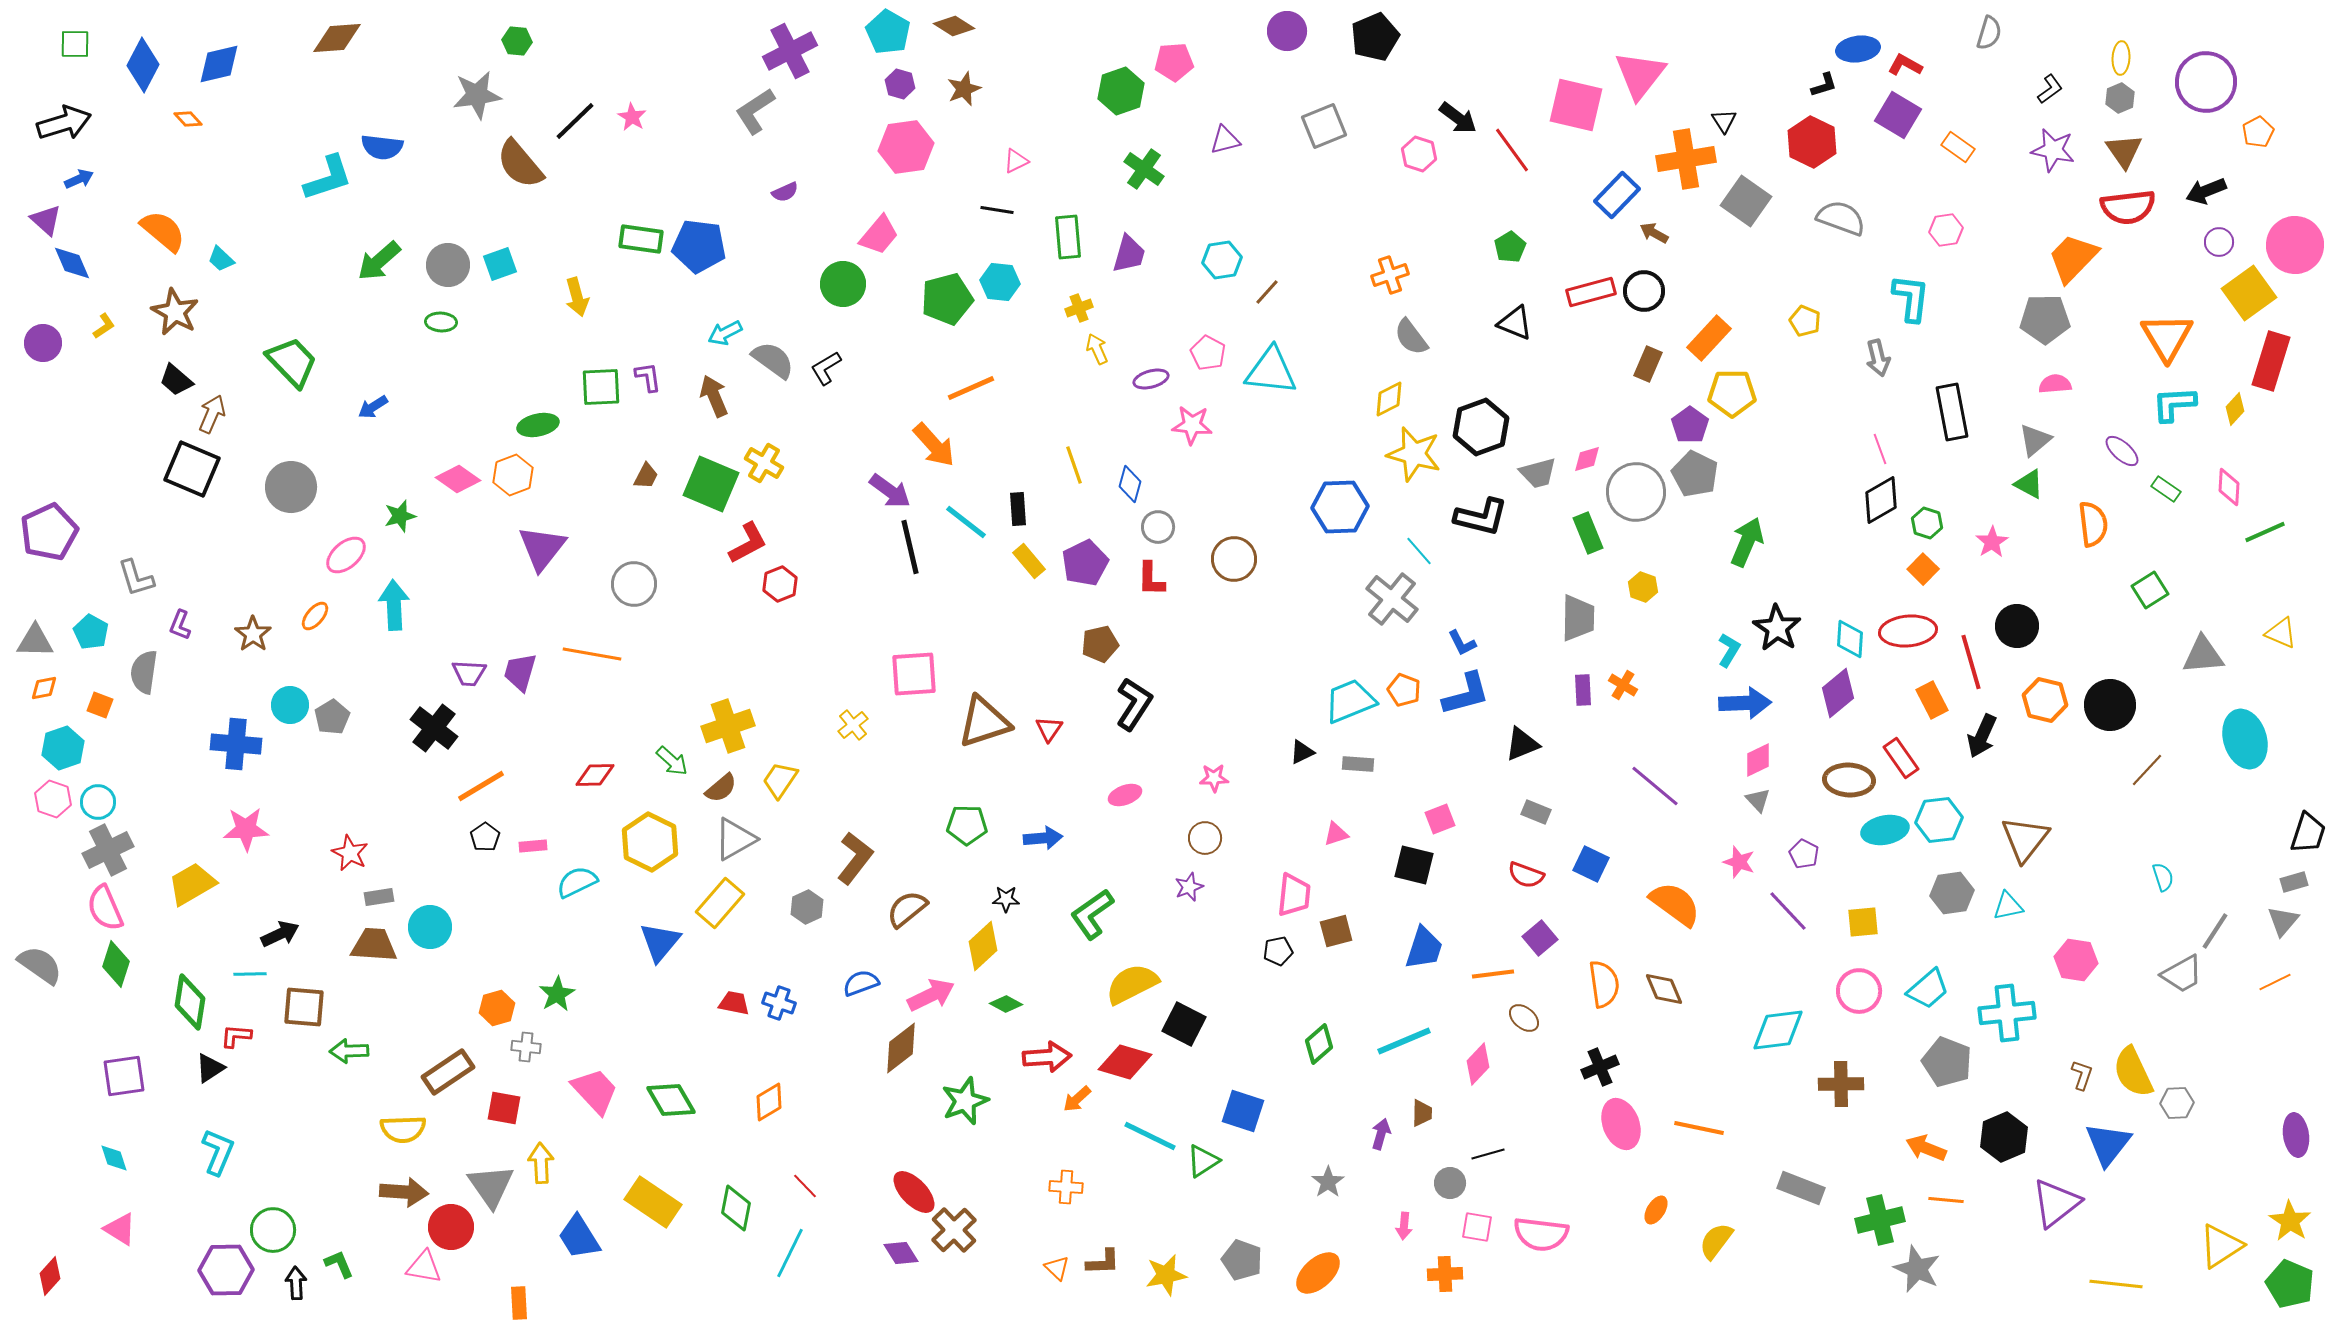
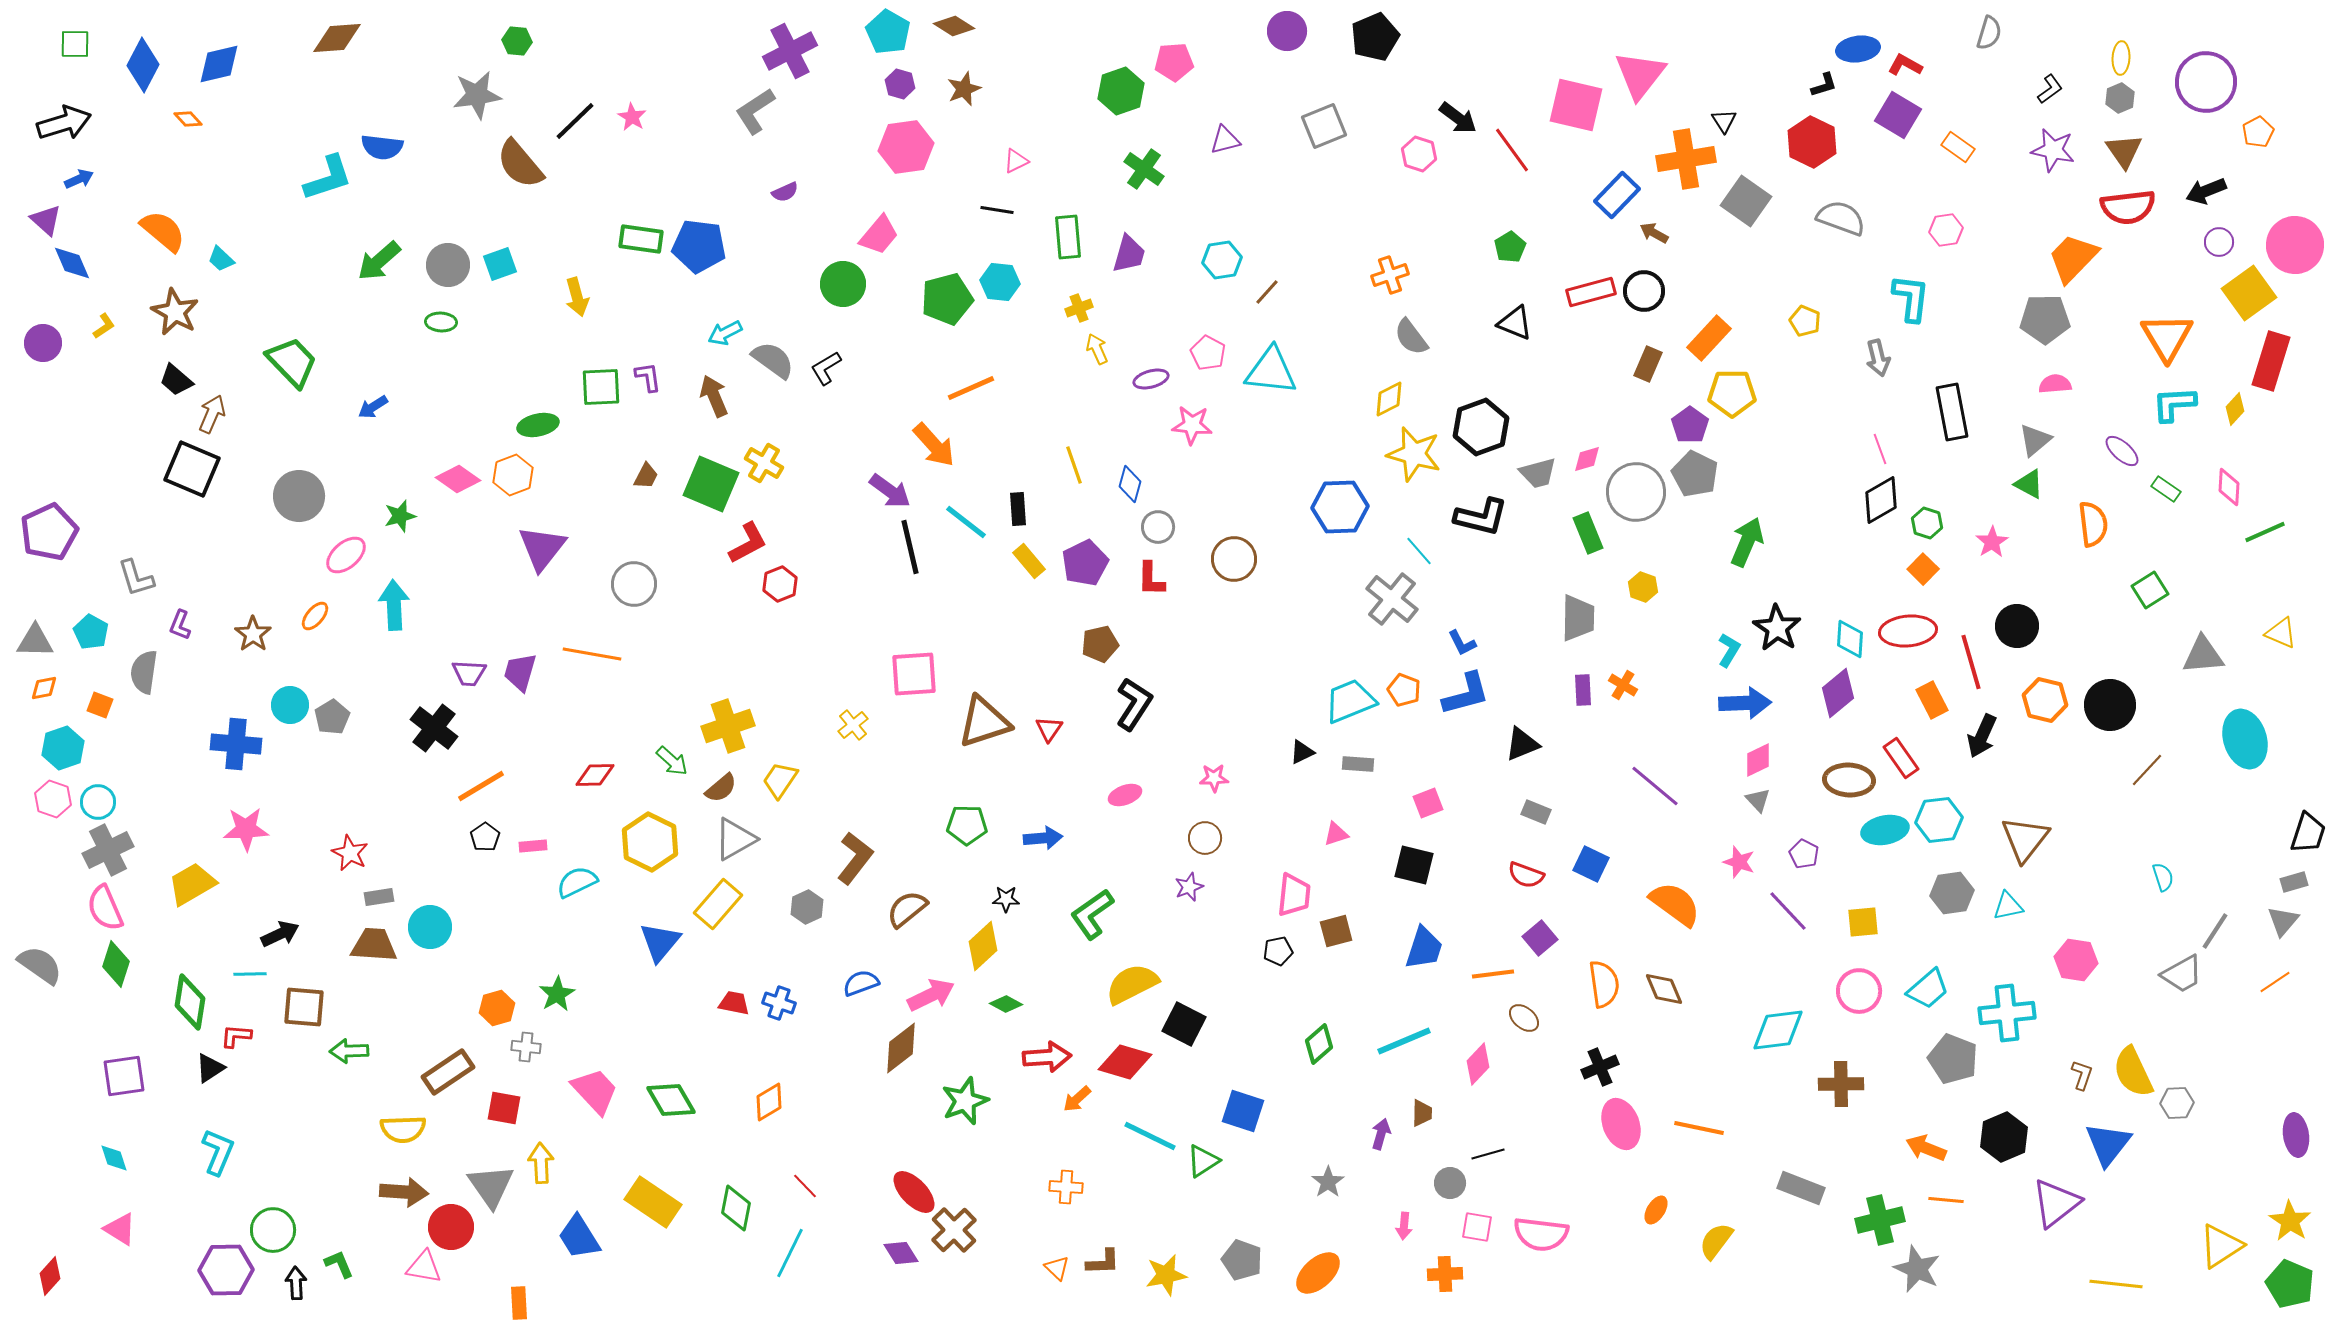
gray circle at (291, 487): moved 8 px right, 9 px down
pink square at (1440, 819): moved 12 px left, 16 px up
yellow rectangle at (720, 903): moved 2 px left, 1 px down
orange line at (2275, 982): rotated 8 degrees counterclockwise
gray pentagon at (1947, 1062): moved 6 px right, 3 px up
